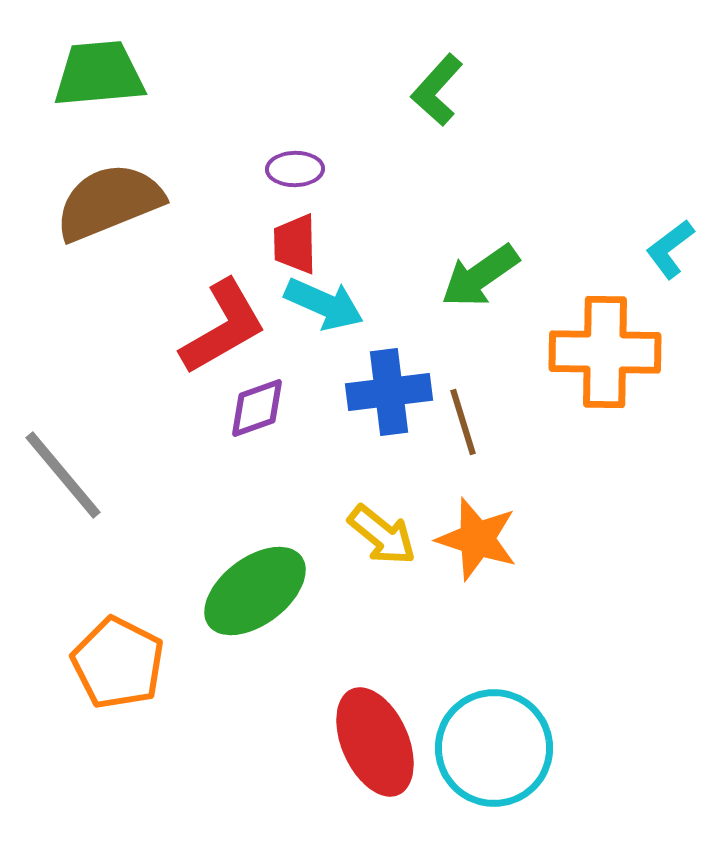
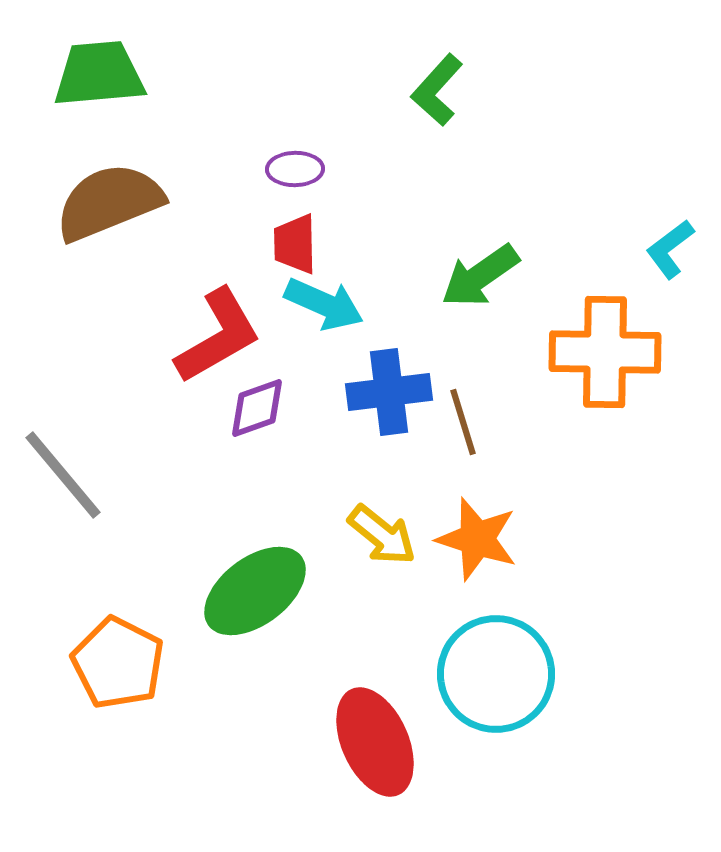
red L-shape: moved 5 px left, 9 px down
cyan circle: moved 2 px right, 74 px up
